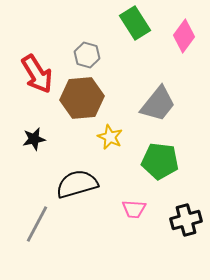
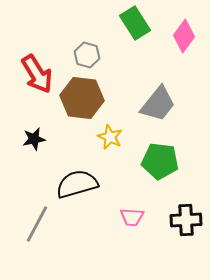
brown hexagon: rotated 12 degrees clockwise
pink trapezoid: moved 2 px left, 8 px down
black cross: rotated 12 degrees clockwise
